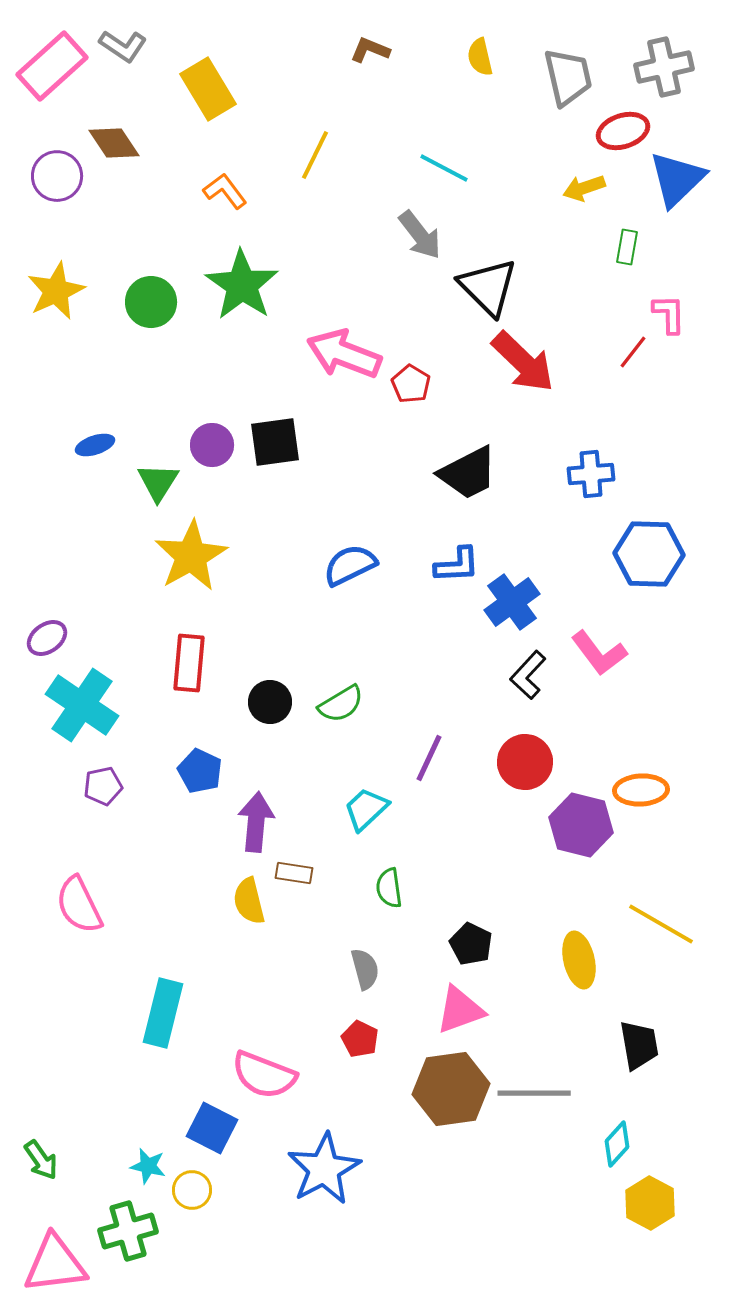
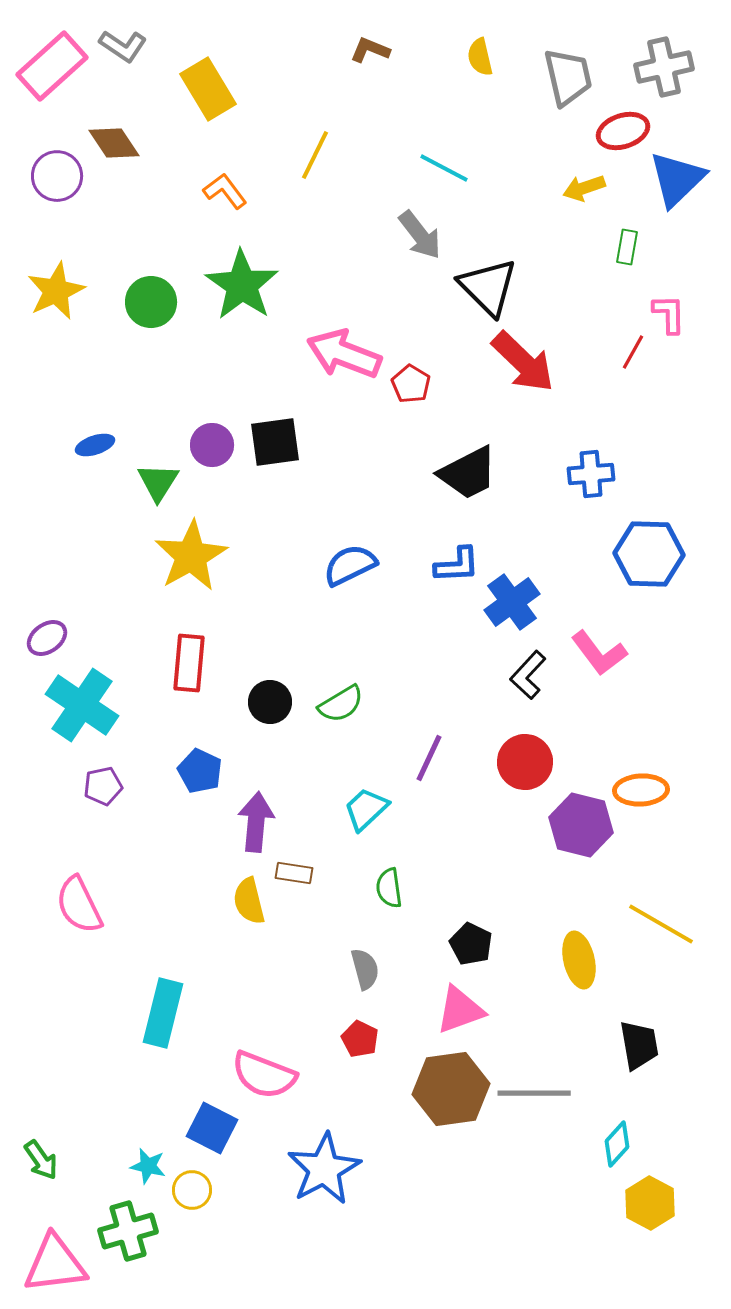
red line at (633, 352): rotated 9 degrees counterclockwise
